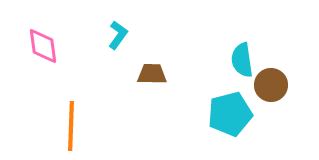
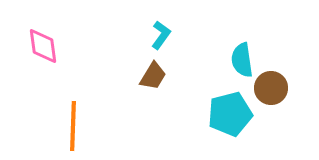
cyan L-shape: moved 43 px right
brown trapezoid: moved 1 px right, 2 px down; rotated 120 degrees clockwise
brown circle: moved 3 px down
orange line: moved 2 px right
